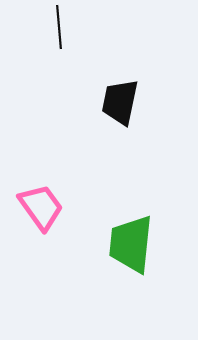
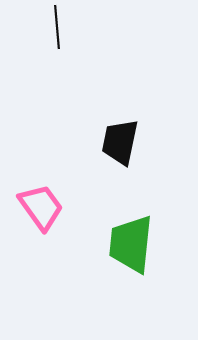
black line: moved 2 px left
black trapezoid: moved 40 px down
